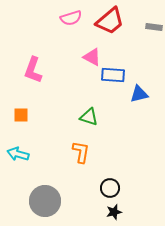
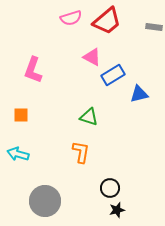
red trapezoid: moved 3 px left
blue rectangle: rotated 35 degrees counterclockwise
black star: moved 3 px right, 2 px up
